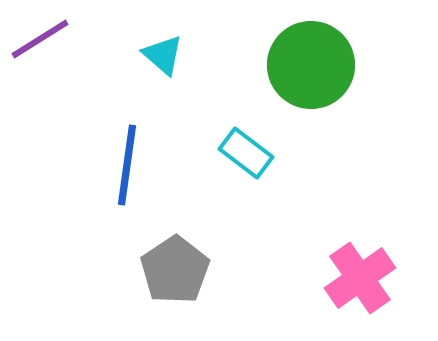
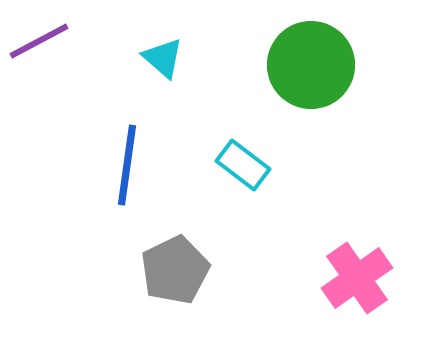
purple line: moved 1 px left, 2 px down; rotated 4 degrees clockwise
cyan triangle: moved 3 px down
cyan rectangle: moved 3 px left, 12 px down
gray pentagon: rotated 8 degrees clockwise
pink cross: moved 3 px left
